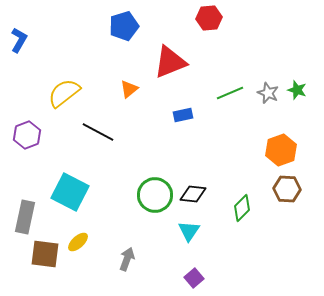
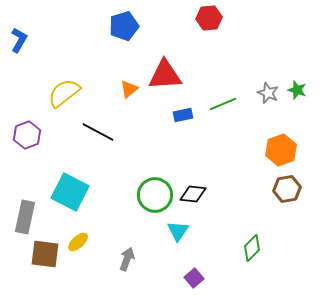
red triangle: moved 5 px left, 13 px down; rotated 18 degrees clockwise
green line: moved 7 px left, 11 px down
brown hexagon: rotated 12 degrees counterclockwise
green diamond: moved 10 px right, 40 px down
cyan triangle: moved 11 px left
